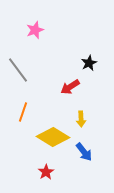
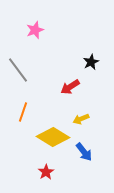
black star: moved 2 px right, 1 px up
yellow arrow: rotated 70 degrees clockwise
